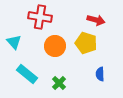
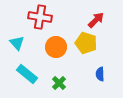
red arrow: rotated 60 degrees counterclockwise
cyan triangle: moved 3 px right, 1 px down
orange circle: moved 1 px right, 1 px down
